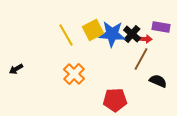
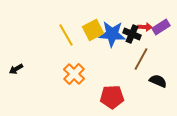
purple rectangle: rotated 42 degrees counterclockwise
black cross: rotated 18 degrees counterclockwise
red arrow: moved 12 px up
red pentagon: moved 3 px left, 3 px up
